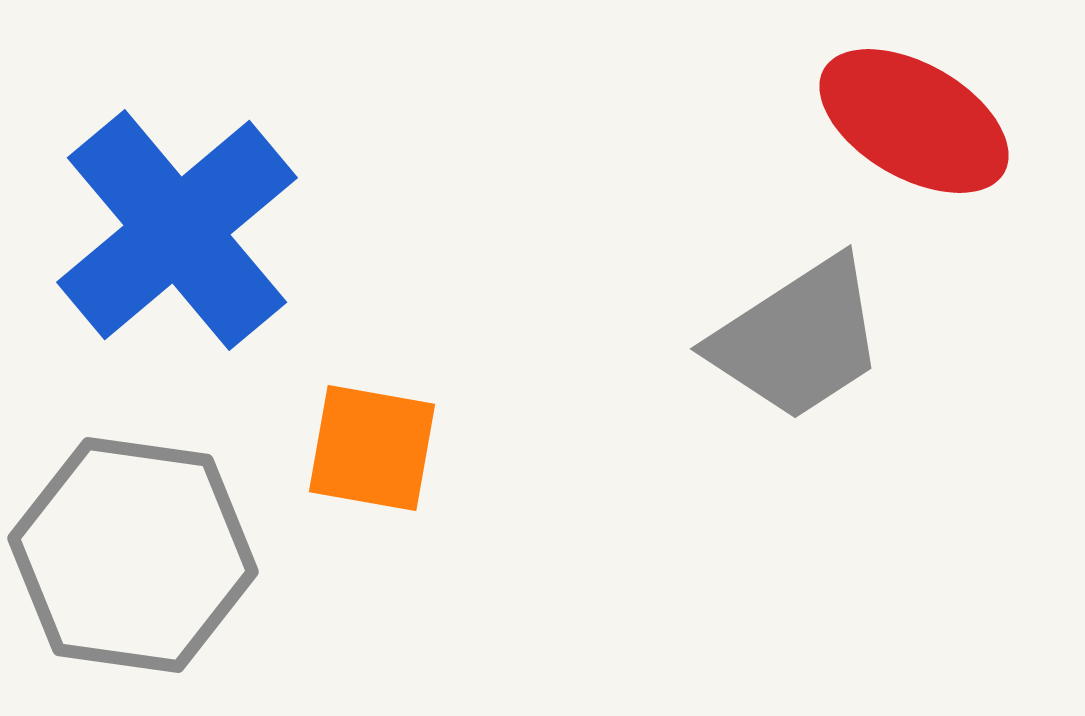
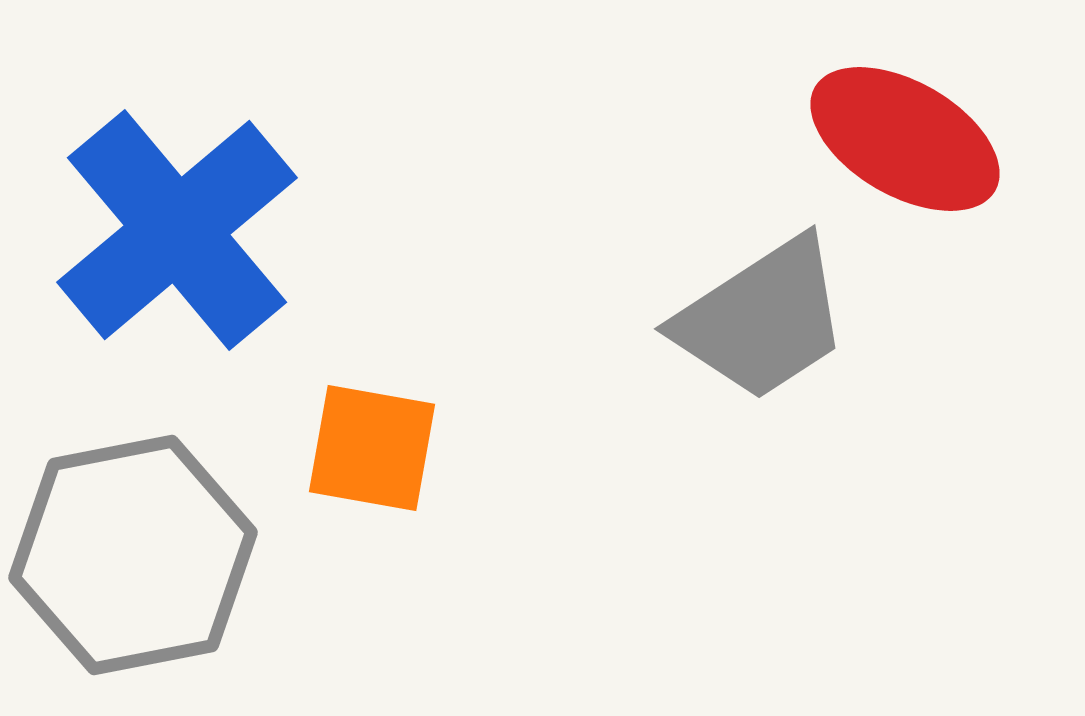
red ellipse: moved 9 px left, 18 px down
gray trapezoid: moved 36 px left, 20 px up
gray hexagon: rotated 19 degrees counterclockwise
